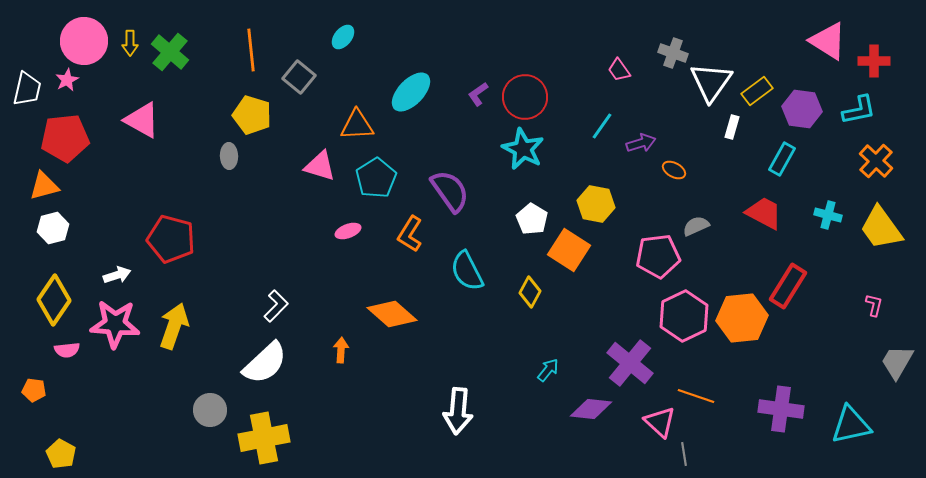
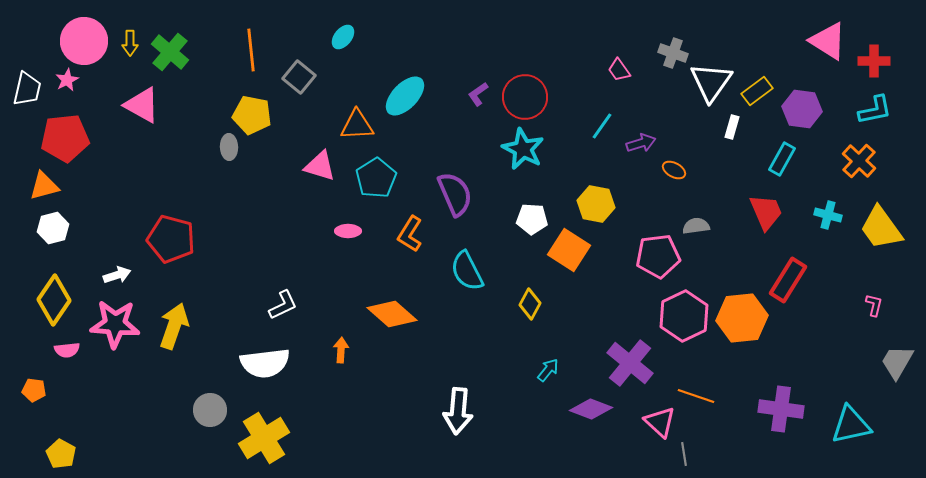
cyan ellipse at (411, 92): moved 6 px left, 4 px down
cyan L-shape at (859, 110): moved 16 px right
yellow pentagon at (252, 115): rotated 6 degrees counterclockwise
pink triangle at (142, 120): moved 15 px up
gray ellipse at (229, 156): moved 9 px up
orange cross at (876, 161): moved 17 px left
purple semicircle at (450, 191): moved 5 px right, 3 px down; rotated 12 degrees clockwise
red trapezoid at (764, 213): moved 2 px right, 1 px up; rotated 39 degrees clockwise
white pentagon at (532, 219): rotated 28 degrees counterclockwise
gray semicircle at (696, 226): rotated 16 degrees clockwise
pink ellipse at (348, 231): rotated 20 degrees clockwise
red rectangle at (788, 286): moved 6 px up
yellow diamond at (530, 292): moved 12 px down
white L-shape at (276, 306): moved 7 px right, 1 px up; rotated 20 degrees clockwise
white semicircle at (265, 363): rotated 36 degrees clockwise
purple diamond at (591, 409): rotated 15 degrees clockwise
yellow cross at (264, 438): rotated 21 degrees counterclockwise
